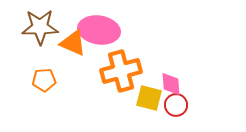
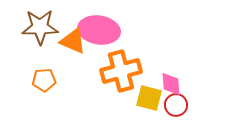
orange triangle: moved 2 px up
